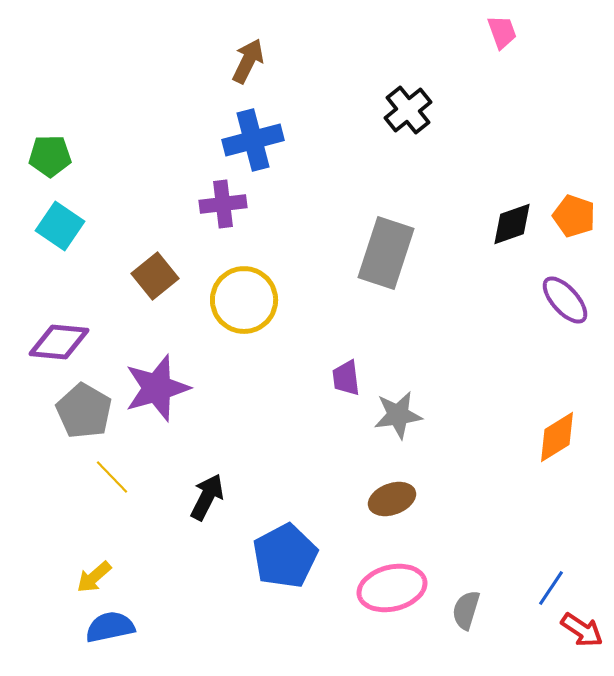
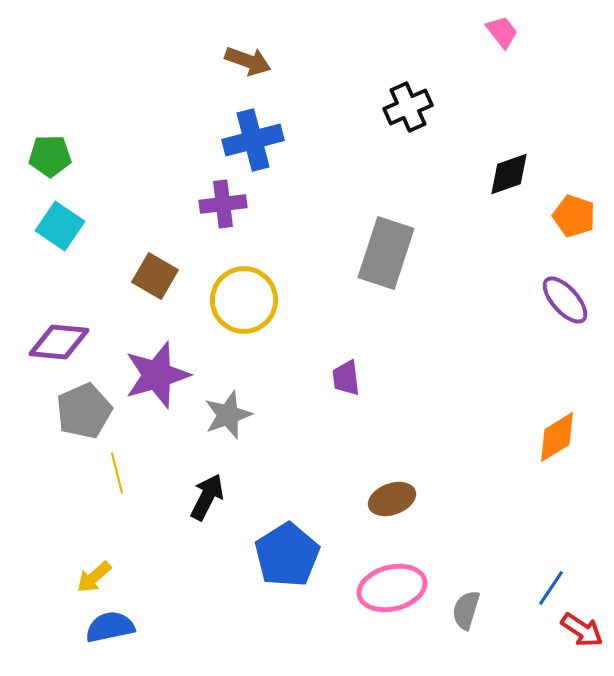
pink trapezoid: rotated 18 degrees counterclockwise
brown arrow: rotated 84 degrees clockwise
black cross: moved 3 px up; rotated 15 degrees clockwise
black diamond: moved 3 px left, 50 px up
brown square: rotated 21 degrees counterclockwise
purple star: moved 13 px up
gray pentagon: rotated 18 degrees clockwise
gray star: moved 170 px left; rotated 12 degrees counterclockwise
yellow line: moved 5 px right, 4 px up; rotated 30 degrees clockwise
blue pentagon: moved 2 px right, 1 px up; rotated 4 degrees counterclockwise
